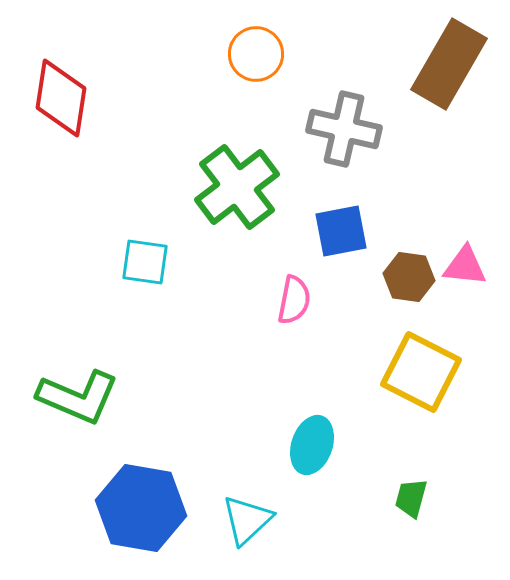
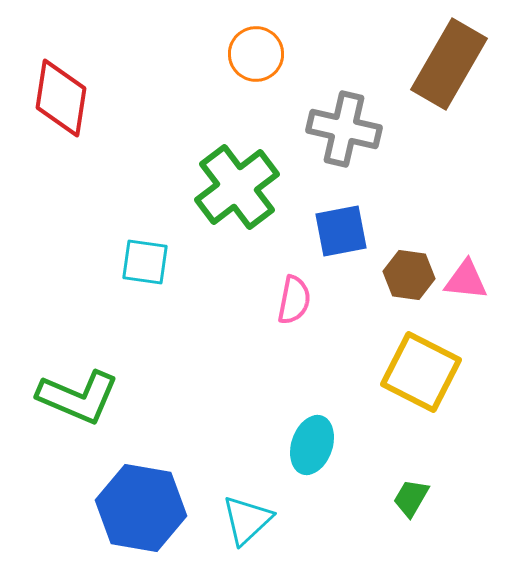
pink triangle: moved 1 px right, 14 px down
brown hexagon: moved 2 px up
green trapezoid: rotated 15 degrees clockwise
